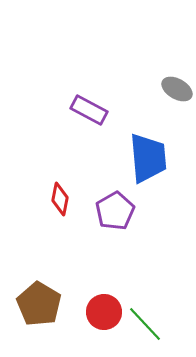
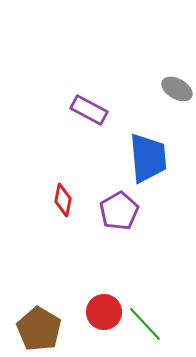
red diamond: moved 3 px right, 1 px down
purple pentagon: moved 4 px right
brown pentagon: moved 25 px down
